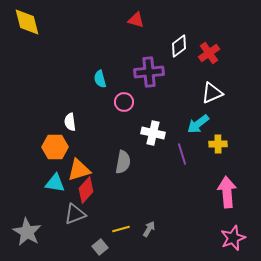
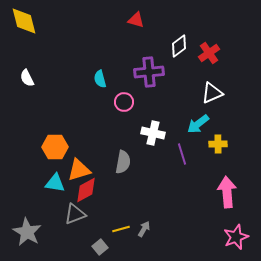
yellow diamond: moved 3 px left, 1 px up
white semicircle: moved 43 px left, 44 px up; rotated 18 degrees counterclockwise
red diamond: rotated 20 degrees clockwise
gray arrow: moved 5 px left
pink star: moved 3 px right, 1 px up
